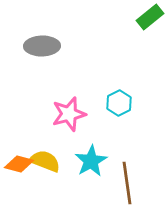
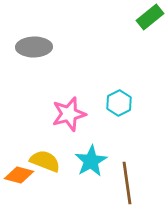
gray ellipse: moved 8 px left, 1 px down
orange diamond: moved 11 px down
